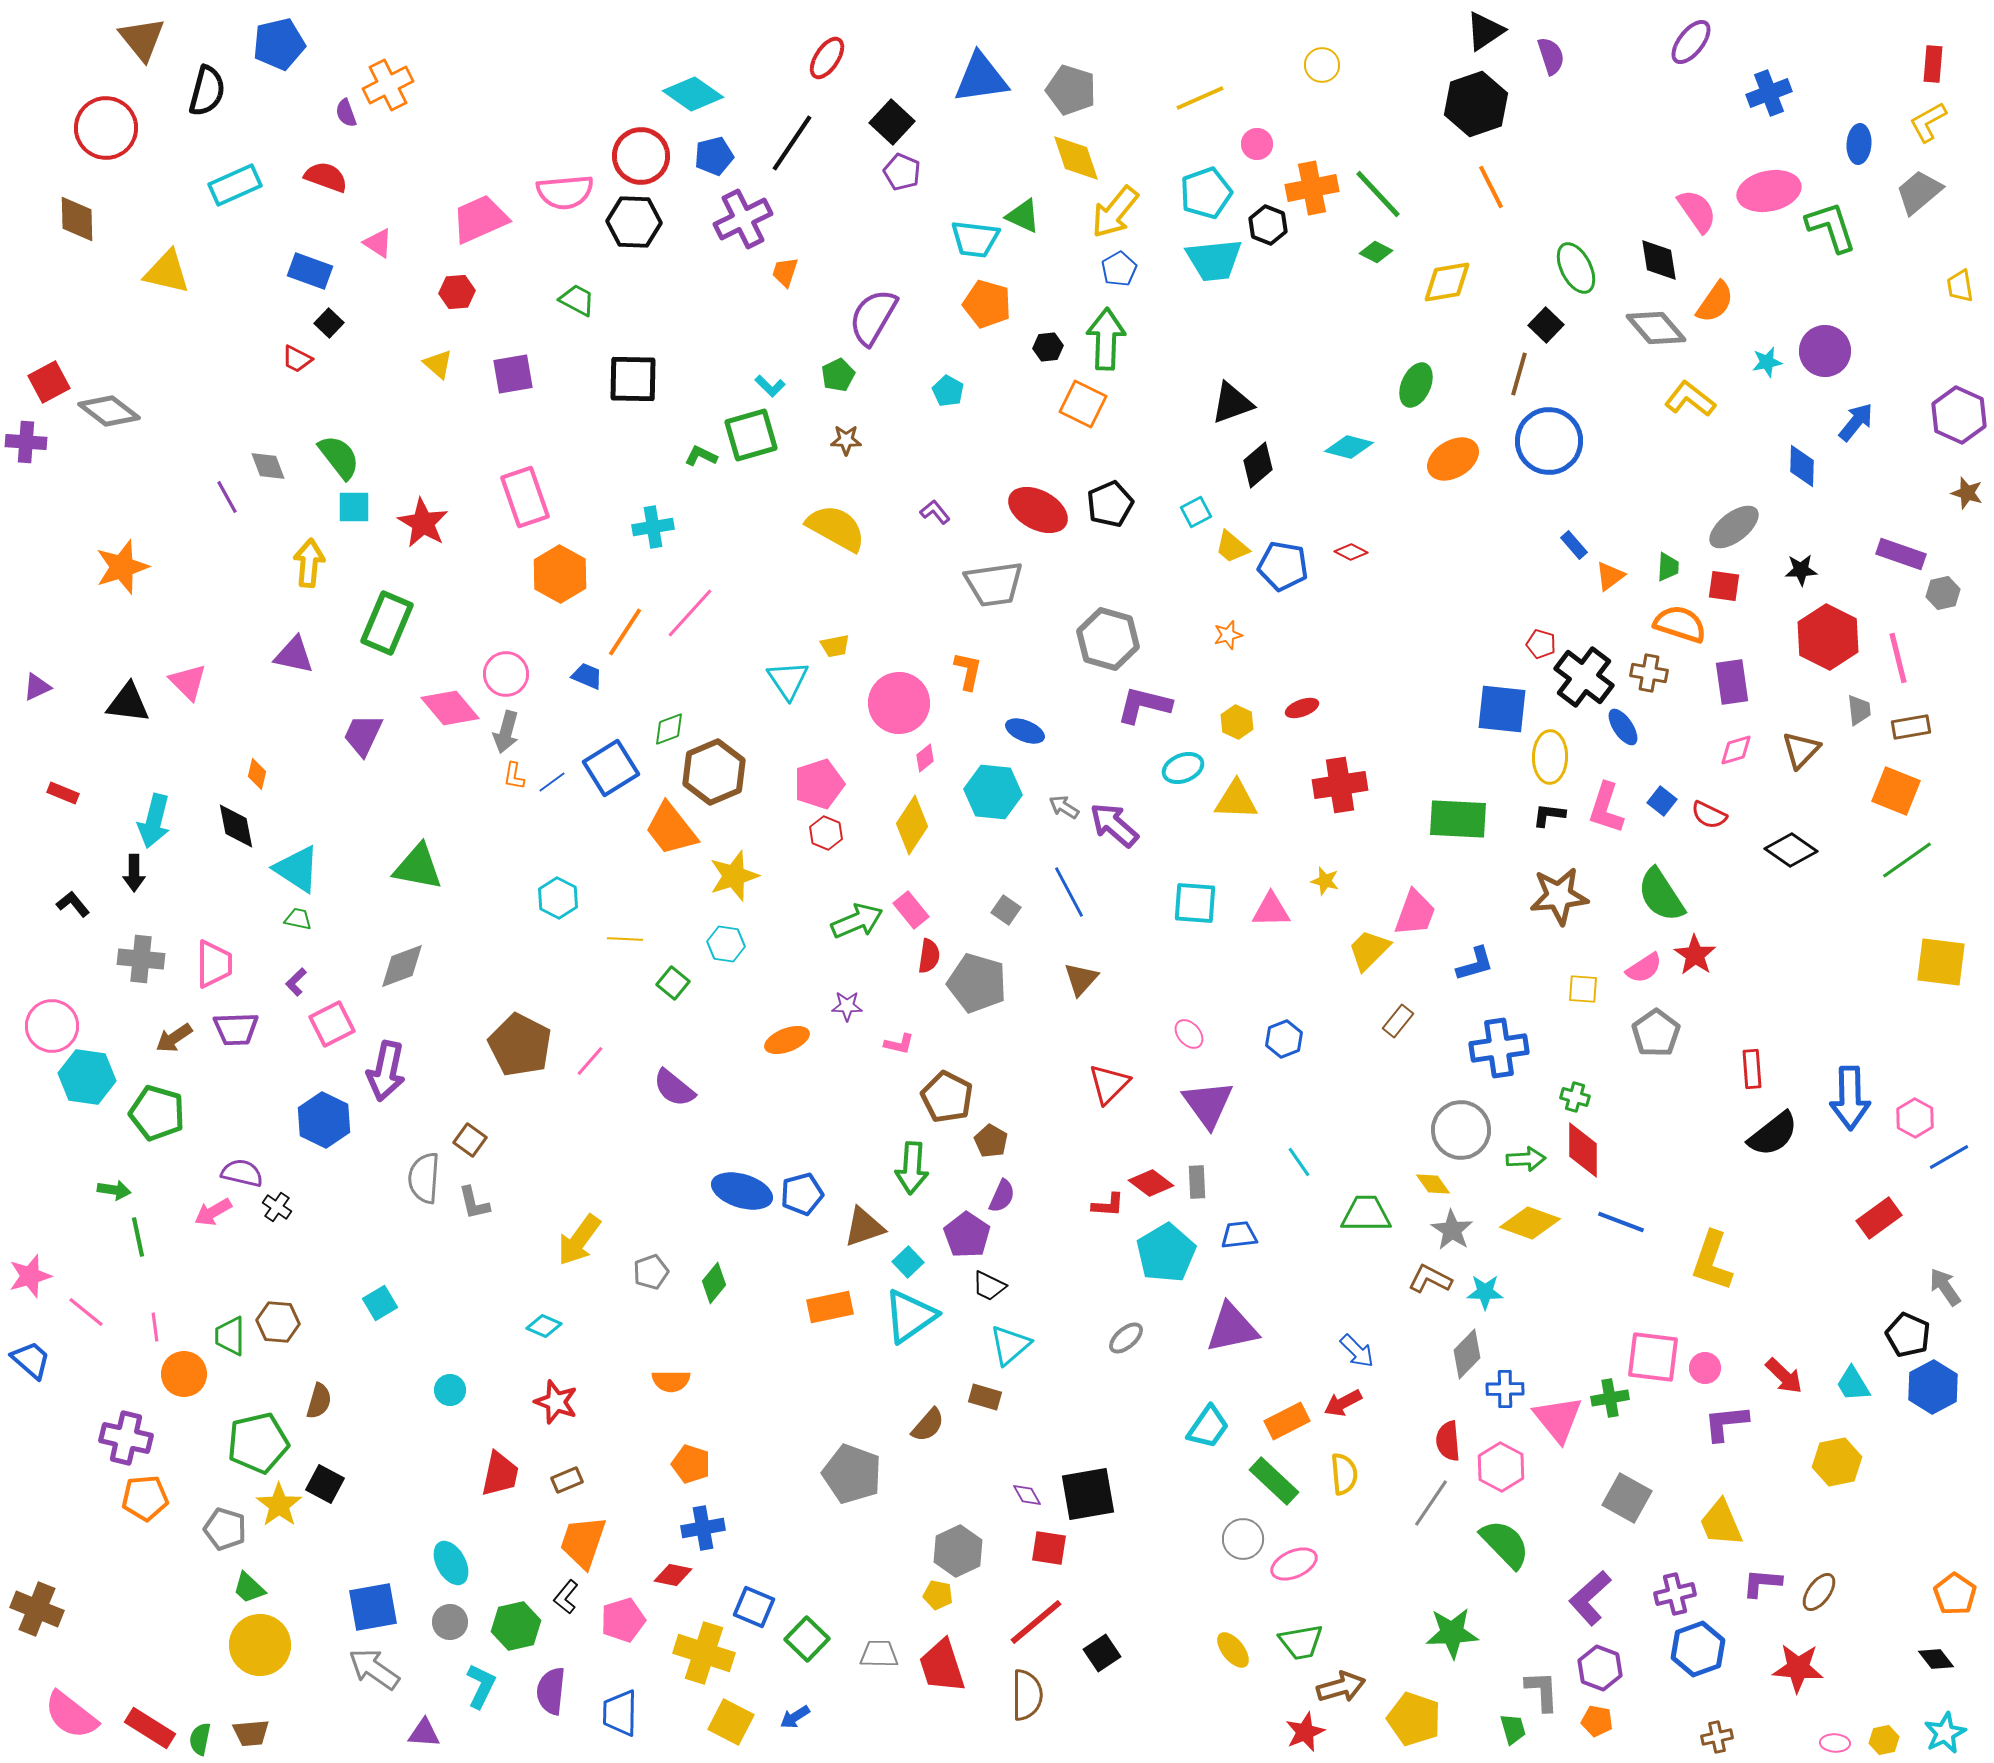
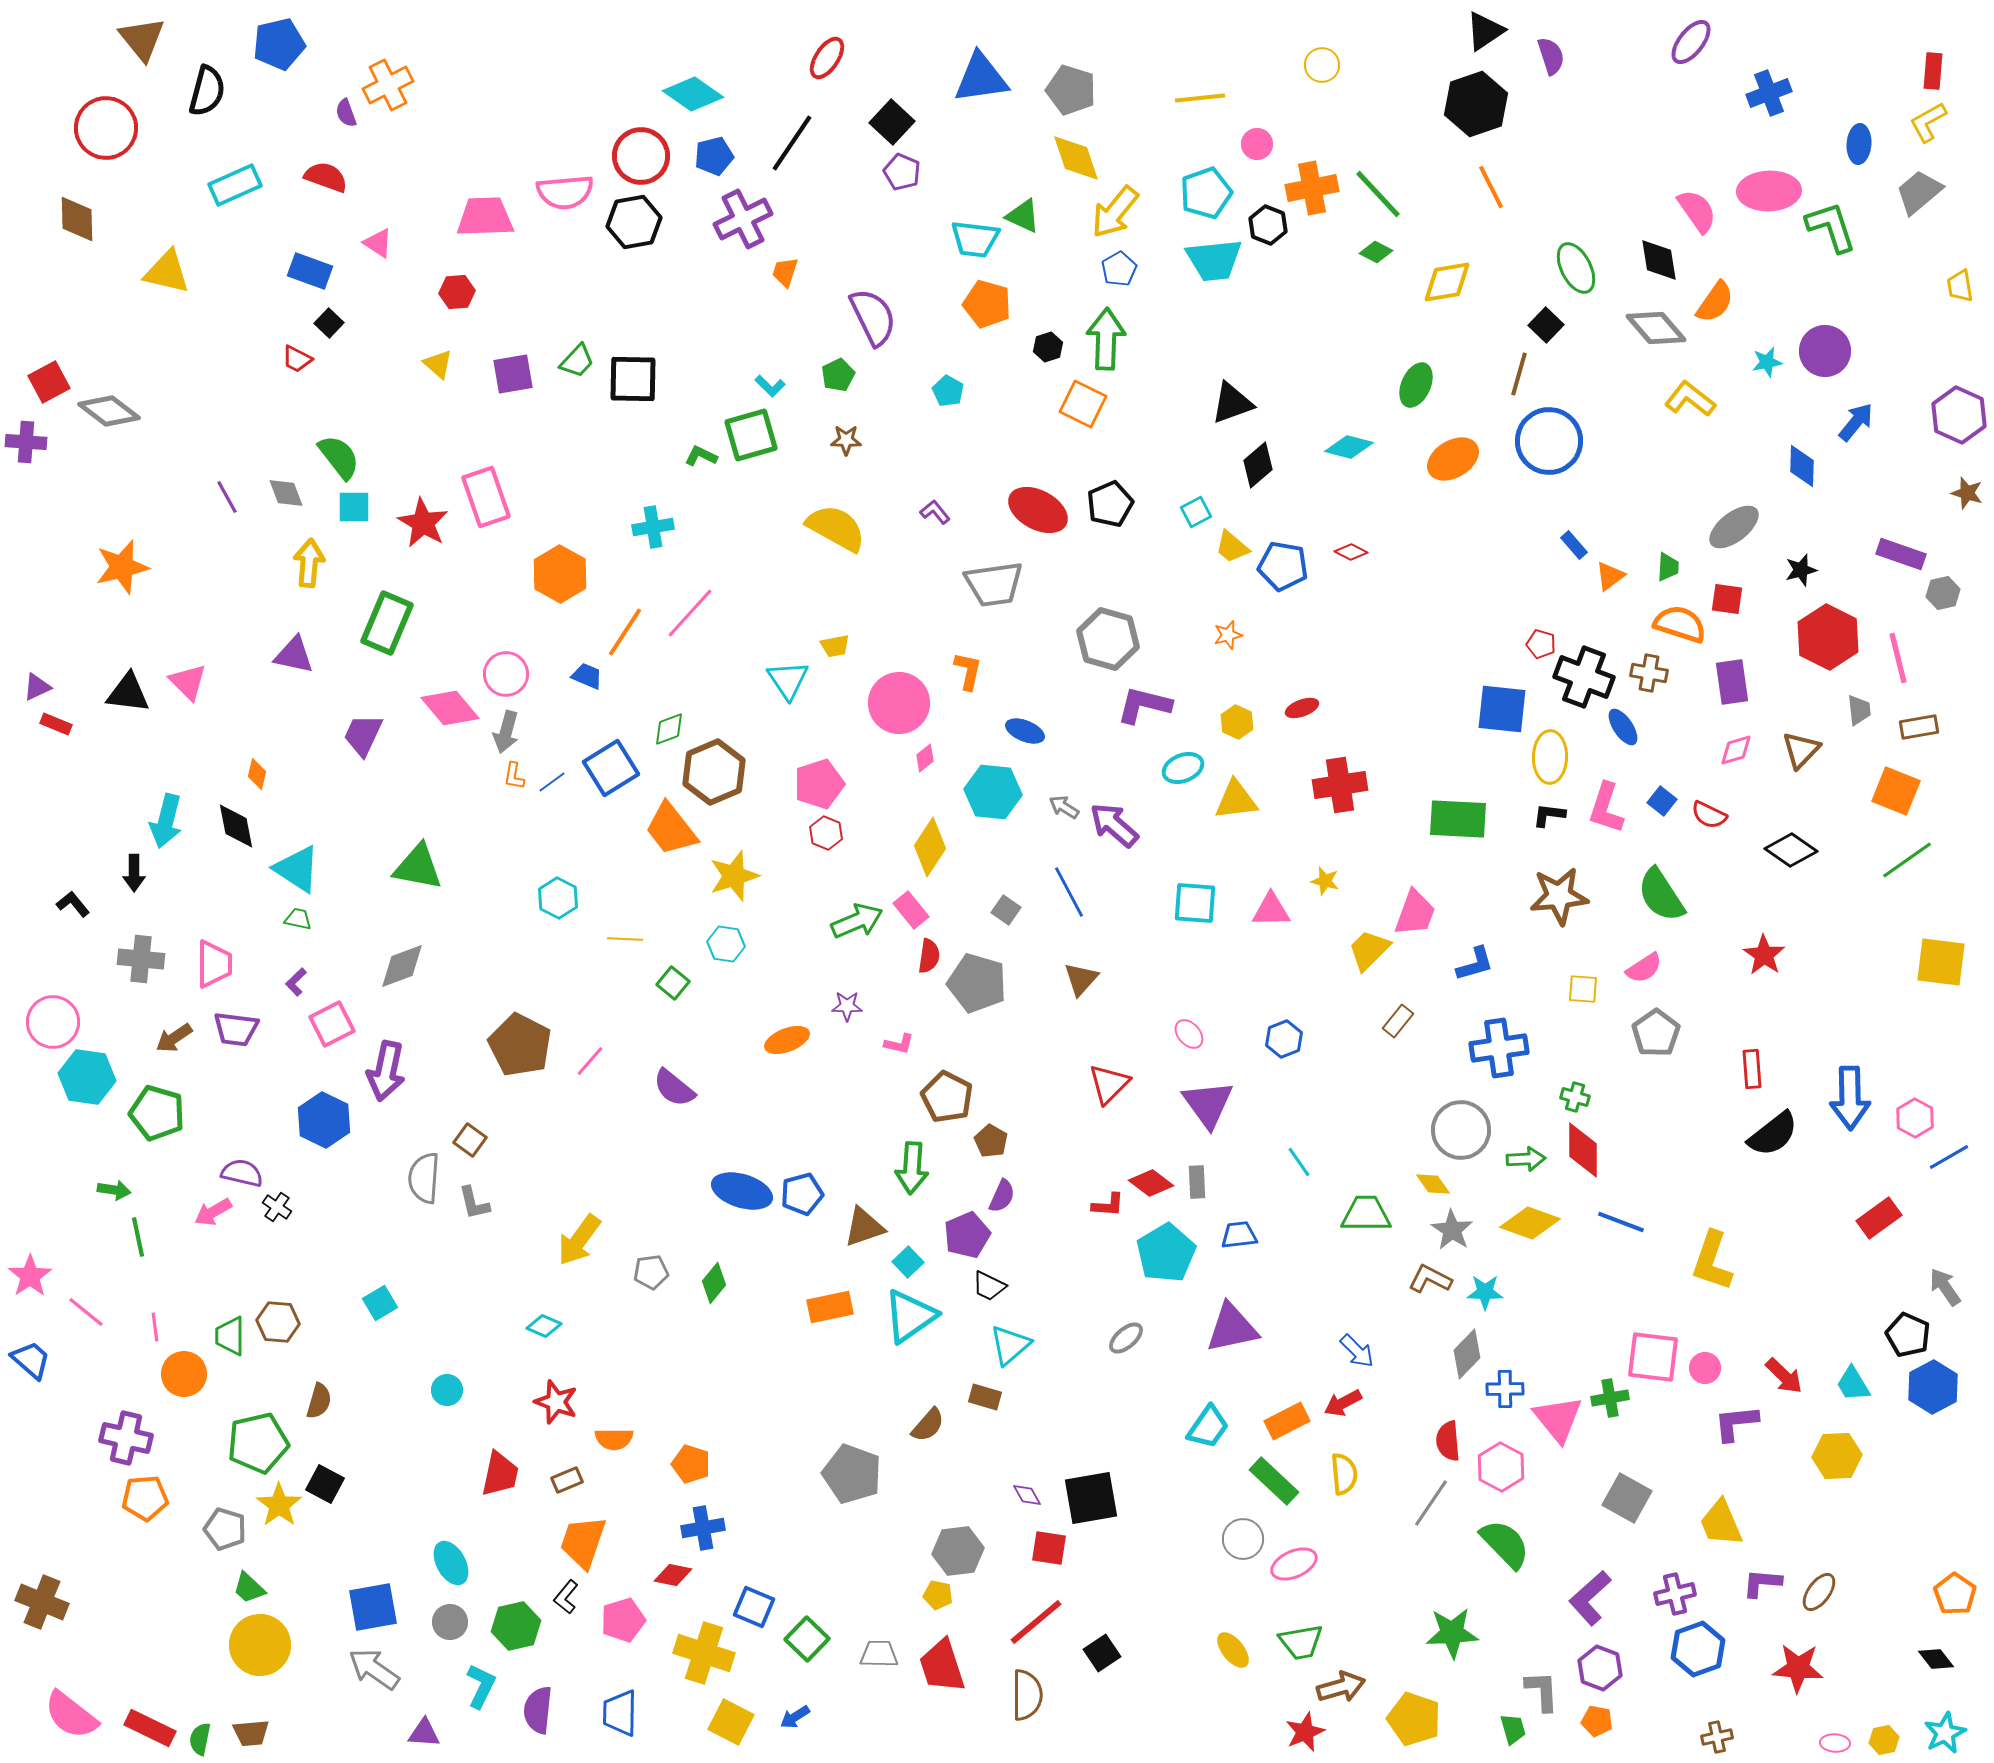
red rectangle at (1933, 64): moved 7 px down
yellow line at (1200, 98): rotated 18 degrees clockwise
pink ellipse at (1769, 191): rotated 10 degrees clockwise
pink trapezoid at (480, 219): moved 5 px right, 2 px up; rotated 22 degrees clockwise
black hexagon at (634, 222): rotated 12 degrees counterclockwise
green trapezoid at (577, 300): moved 61 px down; rotated 105 degrees clockwise
purple semicircle at (873, 317): rotated 124 degrees clockwise
black hexagon at (1048, 347): rotated 12 degrees counterclockwise
gray diamond at (268, 466): moved 18 px right, 27 px down
pink rectangle at (525, 497): moved 39 px left
orange star at (122, 567): rotated 4 degrees clockwise
black star at (1801, 570): rotated 12 degrees counterclockwise
red square at (1724, 586): moved 3 px right, 13 px down
black cross at (1584, 677): rotated 16 degrees counterclockwise
black triangle at (128, 703): moved 10 px up
brown rectangle at (1911, 727): moved 8 px right
red rectangle at (63, 793): moved 7 px left, 69 px up
yellow triangle at (1236, 800): rotated 9 degrees counterclockwise
cyan arrow at (154, 821): moved 12 px right
yellow diamond at (912, 825): moved 18 px right, 22 px down
red star at (1695, 955): moved 69 px right
pink circle at (52, 1026): moved 1 px right, 4 px up
purple trapezoid at (236, 1029): rotated 9 degrees clockwise
purple pentagon at (967, 1235): rotated 15 degrees clockwise
gray pentagon at (651, 1272): rotated 12 degrees clockwise
pink star at (30, 1276): rotated 18 degrees counterclockwise
orange semicircle at (671, 1381): moved 57 px left, 58 px down
cyan circle at (450, 1390): moved 3 px left
purple L-shape at (1726, 1423): moved 10 px right
yellow hexagon at (1837, 1462): moved 6 px up; rotated 9 degrees clockwise
black square at (1088, 1494): moved 3 px right, 4 px down
gray hexagon at (958, 1551): rotated 18 degrees clockwise
brown cross at (37, 1609): moved 5 px right, 7 px up
purple semicircle at (551, 1691): moved 13 px left, 19 px down
red rectangle at (150, 1728): rotated 6 degrees counterclockwise
